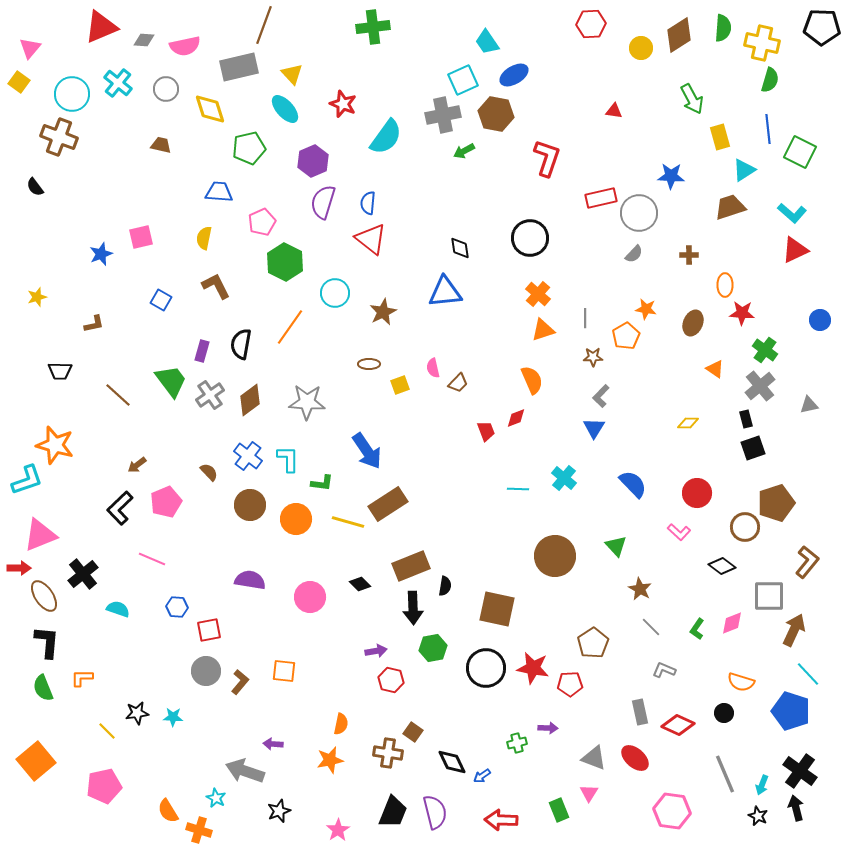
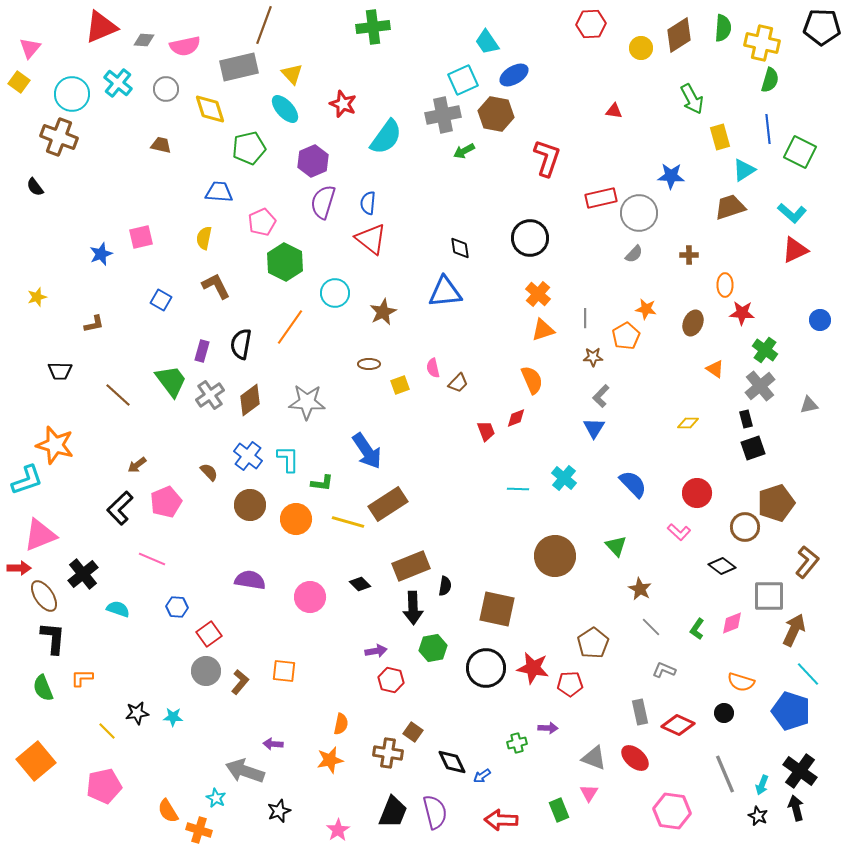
red square at (209, 630): moved 4 px down; rotated 25 degrees counterclockwise
black L-shape at (47, 642): moved 6 px right, 4 px up
